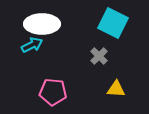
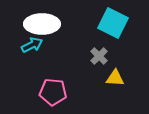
yellow triangle: moved 1 px left, 11 px up
